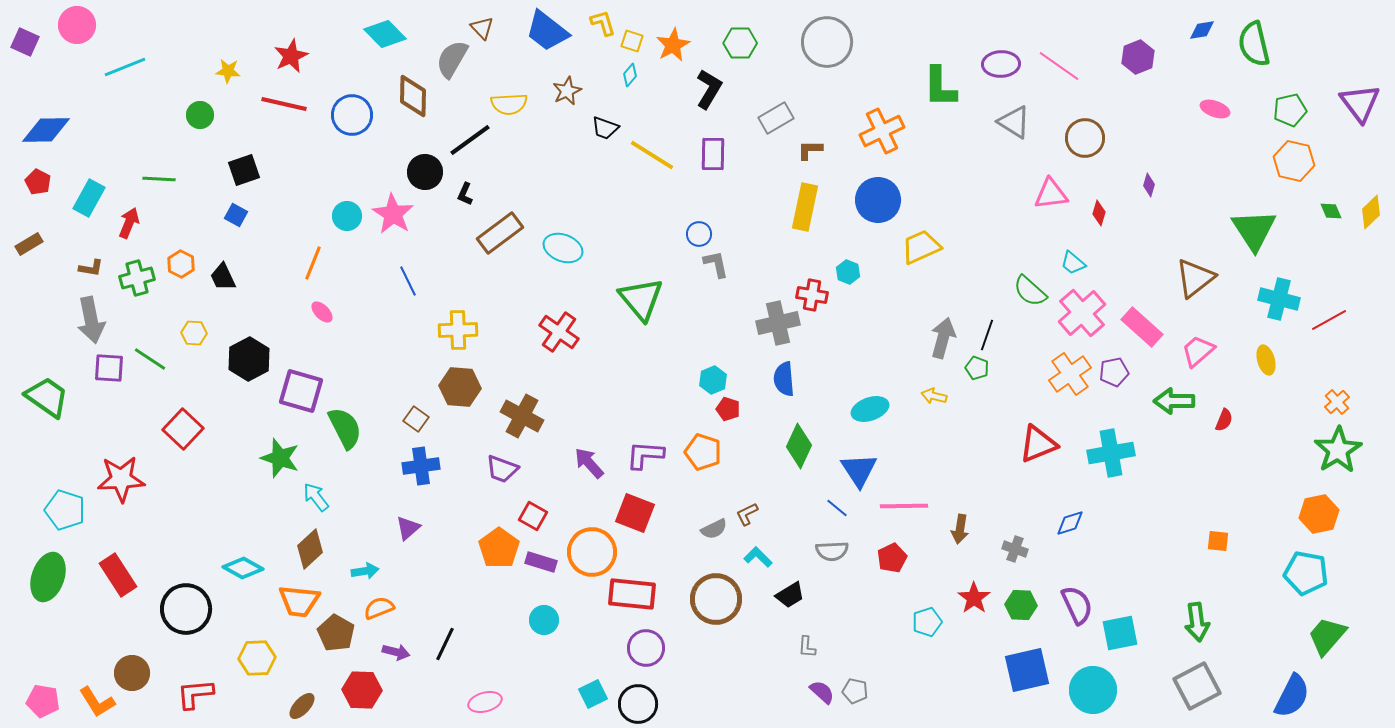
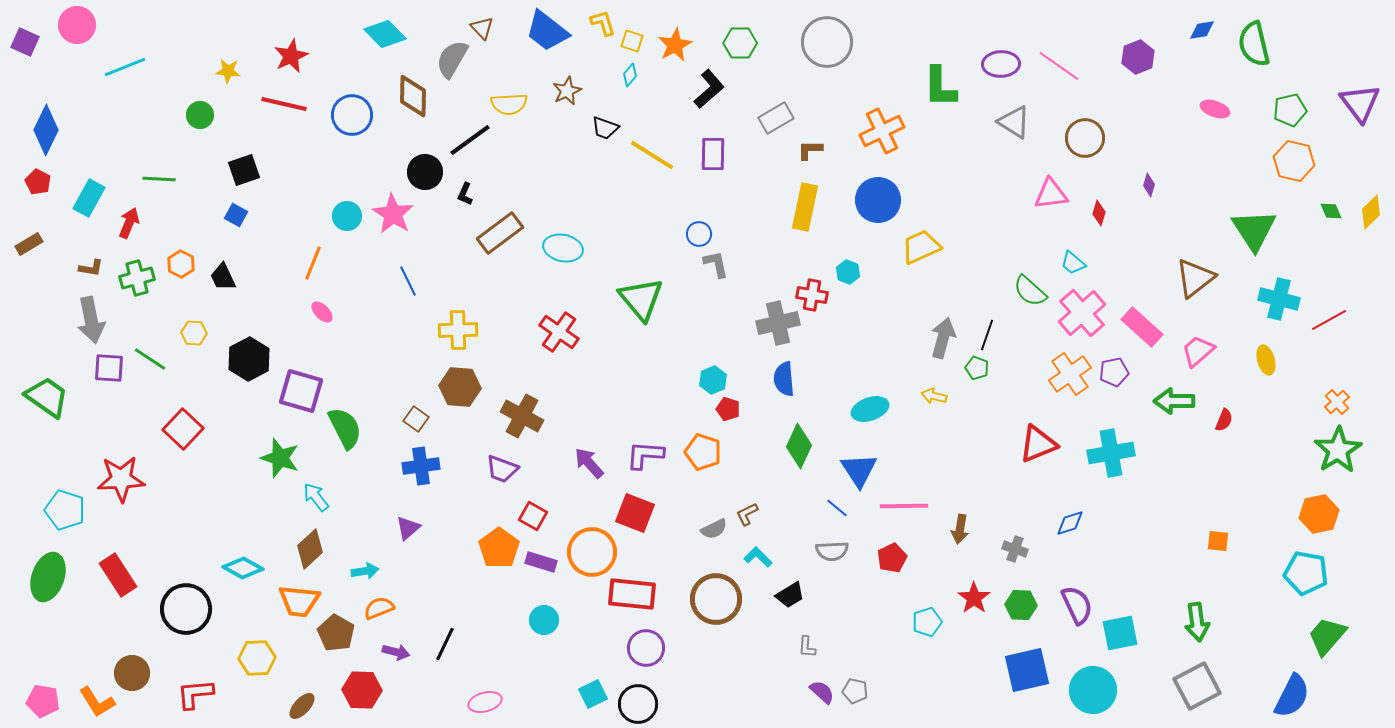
orange star at (673, 45): moved 2 px right
black L-shape at (709, 89): rotated 18 degrees clockwise
blue diamond at (46, 130): rotated 63 degrees counterclockwise
cyan ellipse at (563, 248): rotated 9 degrees counterclockwise
